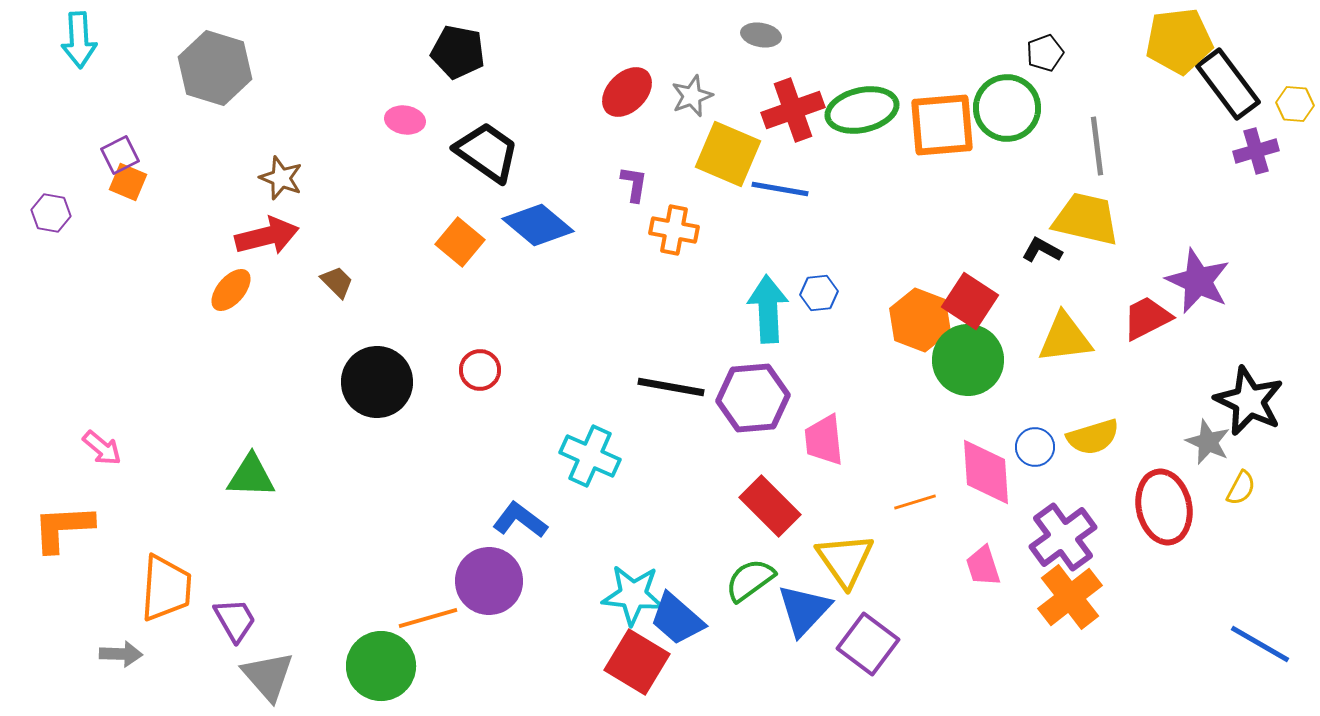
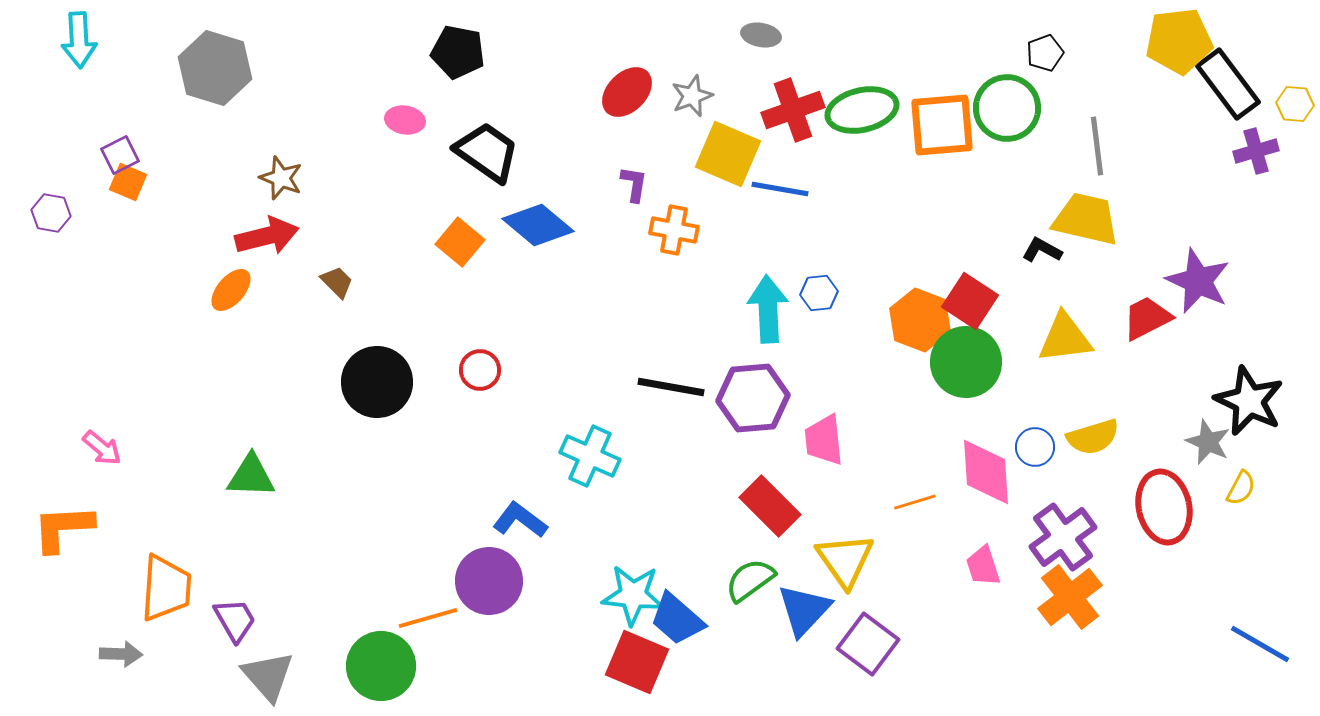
green circle at (968, 360): moved 2 px left, 2 px down
red square at (637, 662): rotated 8 degrees counterclockwise
